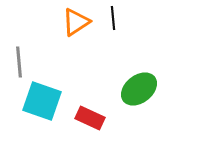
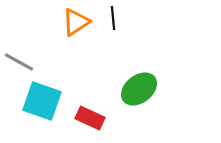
gray line: rotated 56 degrees counterclockwise
